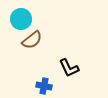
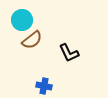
cyan circle: moved 1 px right, 1 px down
black L-shape: moved 15 px up
